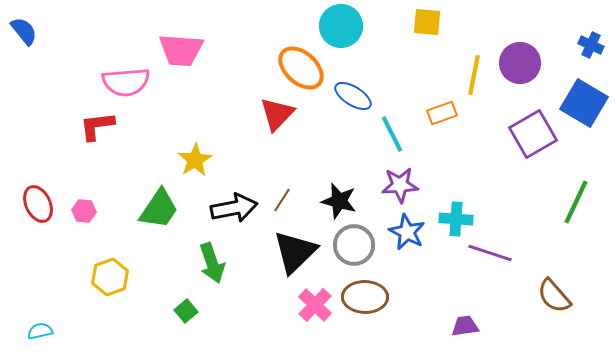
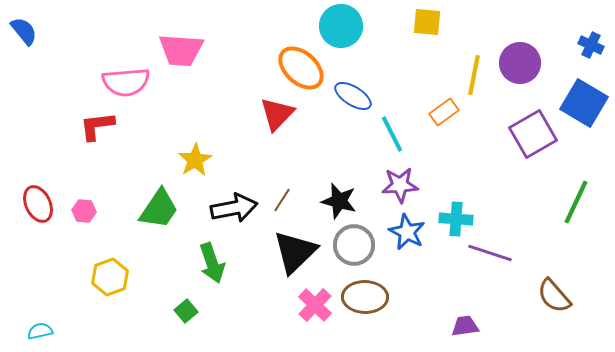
orange rectangle: moved 2 px right, 1 px up; rotated 16 degrees counterclockwise
